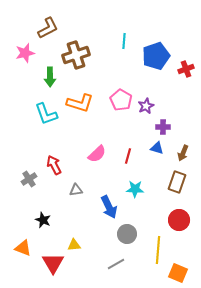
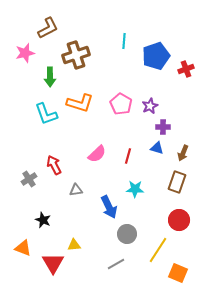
pink pentagon: moved 4 px down
purple star: moved 4 px right
yellow line: rotated 28 degrees clockwise
